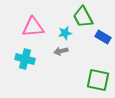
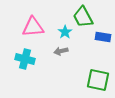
cyan star: moved 1 px up; rotated 24 degrees counterclockwise
blue rectangle: rotated 21 degrees counterclockwise
